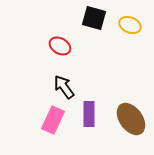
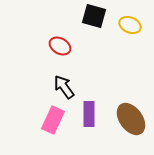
black square: moved 2 px up
